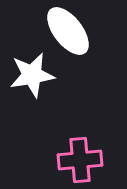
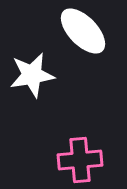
white ellipse: moved 15 px right; rotated 6 degrees counterclockwise
